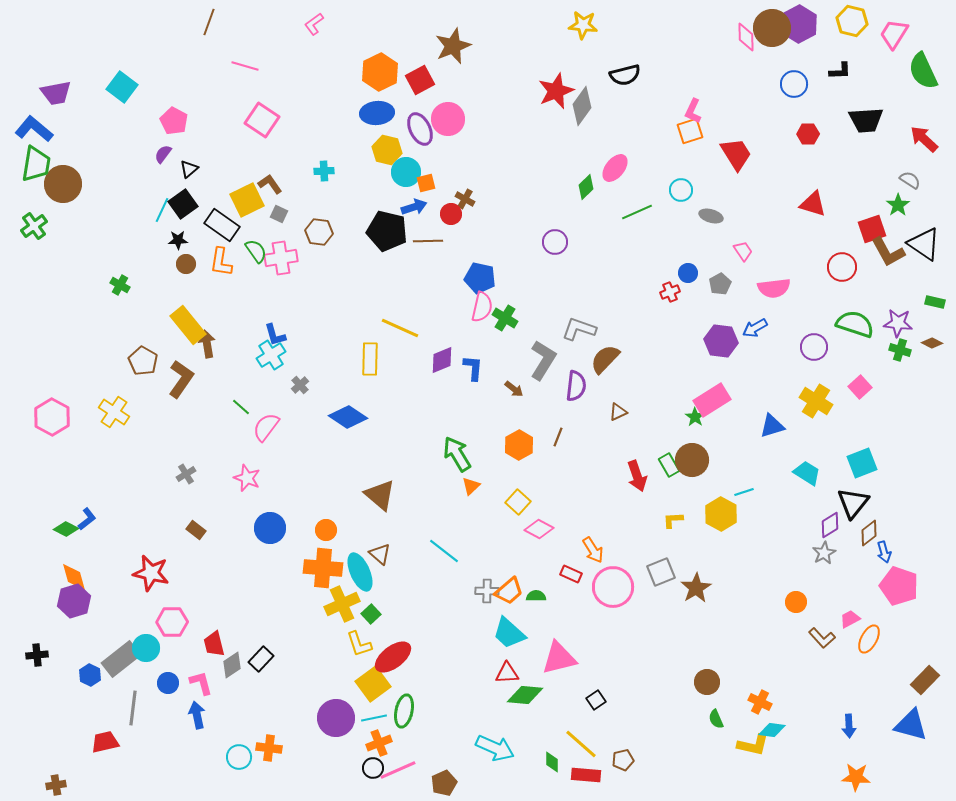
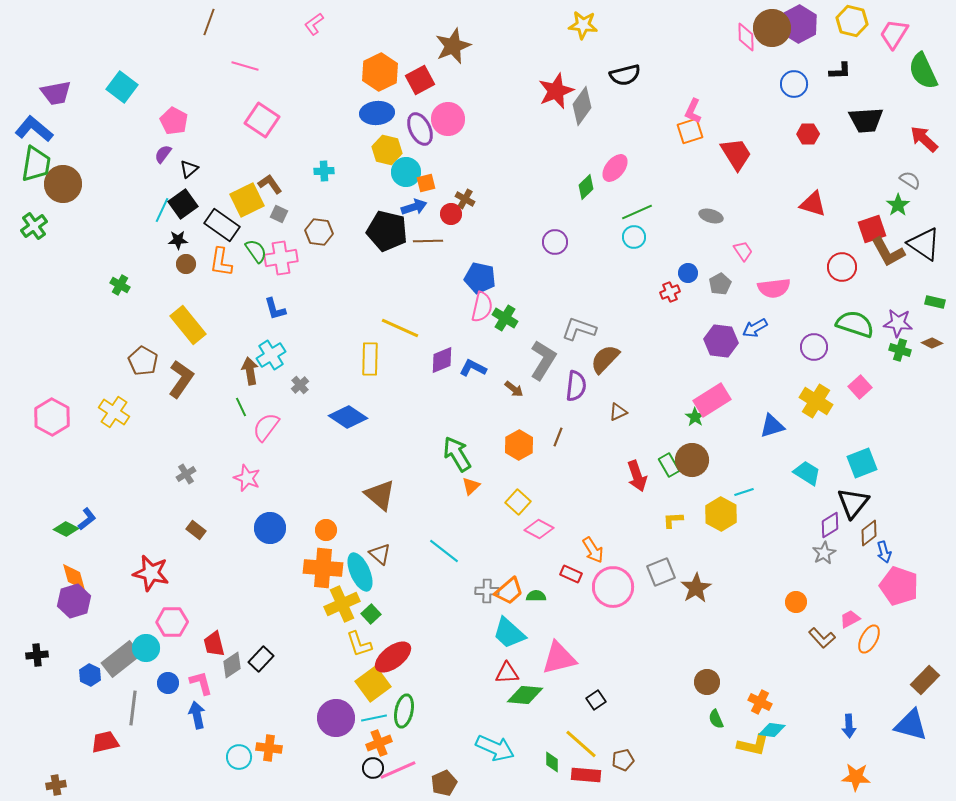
cyan circle at (681, 190): moved 47 px left, 47 px down
blue L-shape at (275, 335): moved 26 px up
brown arrow at (207, 344): moved 43 px right, 27 px down
blue L-shape at (473, 368): rotated 68 degrees counterclockwise
green line at (241, 407): rotated 24 degrees clockwise
